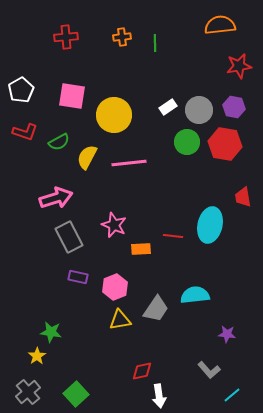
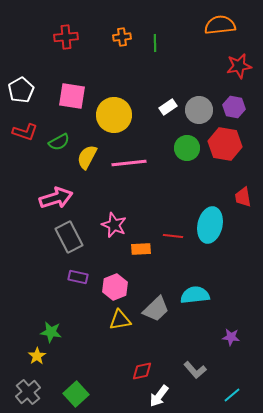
green circle: moved 6 px down
gray trapezoid: rotated 12 degrees clockwise
purple star: moved 4 px right, 3 px down
gray L-shape: moved 14 px left
white arrow: rotated 45 degrees clockwise
